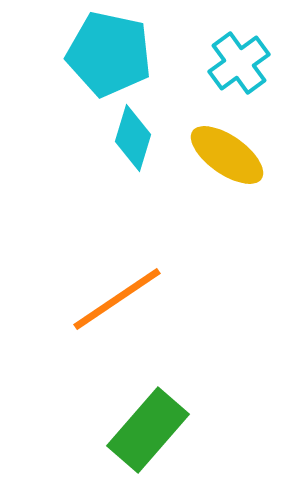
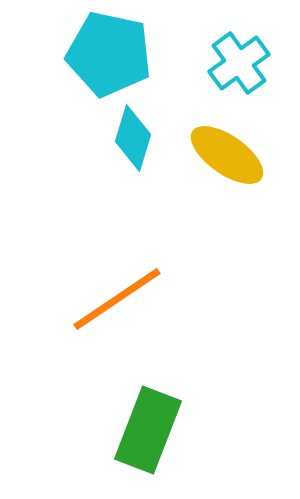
green rectangle: rotated 20 degrees counterclockwise
